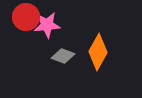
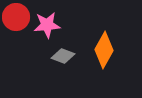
red circle: moved 10 px left
orange diamond: moved 6 px right, 2 px up
